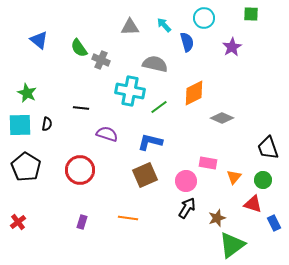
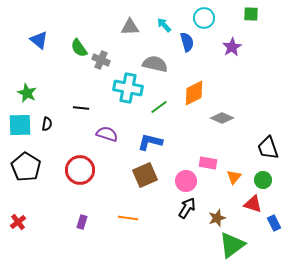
cyan cross: moved 2 px left, 3 px up
